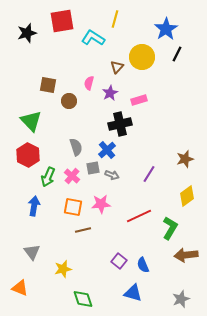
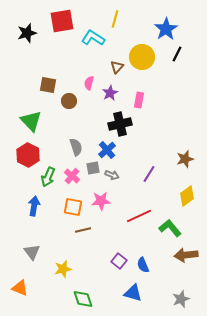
pink rectangle: rotated 63 degrees counterclockwise
pink star: moved 3 px up
green L-shape: rotated 70 degrees counterclockwise
